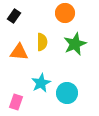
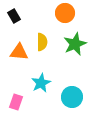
black rectangle: rotated 64 degrees counterclockwise
cyan circle: moved 5 px right, 4 px down
